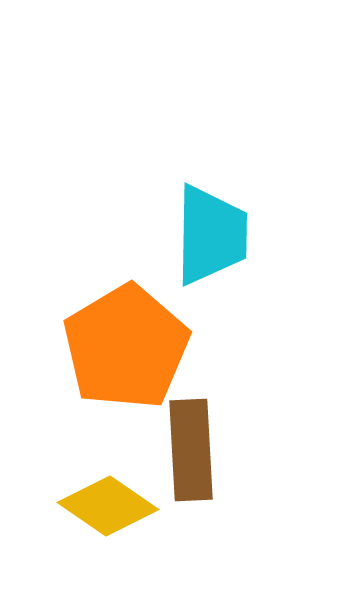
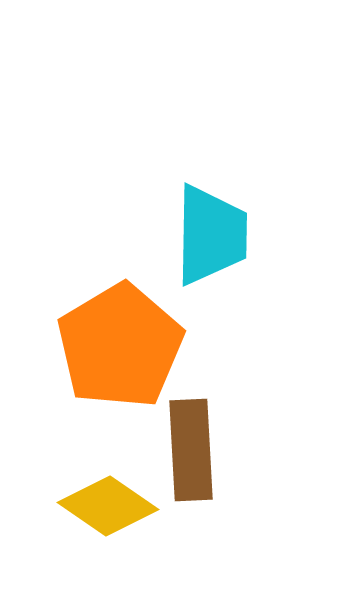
orange pentagon: moved 6 px left, 1 px up
